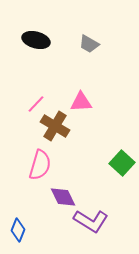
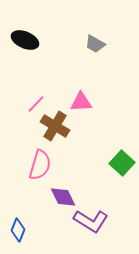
black ellipse: moved 11 px left; rotated 8 degrees clockwise
gray trapezoid: moved 6 px right
